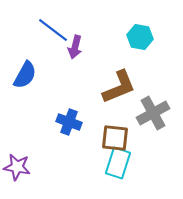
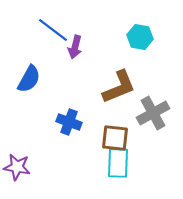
blue semicircle: moved 4 px right, 4 px down
cyan rectangle: rotated 16 degrees counterclockwise
